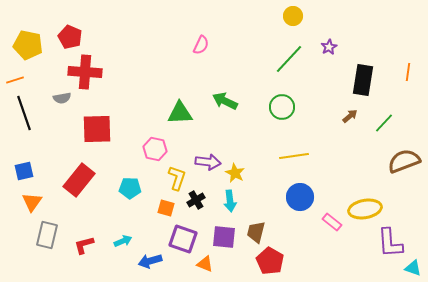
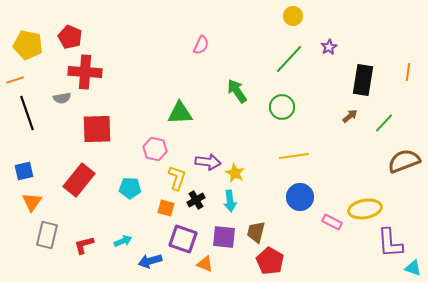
green arrow at (225, 101): moved 12 px right, 10 px up; rotated 30 degrees clockwise
black line at (24, 113): moved 3 px right
pink rectangle at (332, 222): rotated 12 degrees counterclockwise
